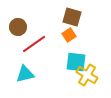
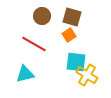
brown circle: moved 24 px right, 11 px up
red line: rotated 65 degrees clockwise
